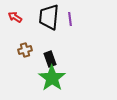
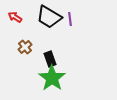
black trapezoid: rotated 64 degrees counterclockwise
brown cross: moved 3 px up; rotated 24 degrees counterclockwise
